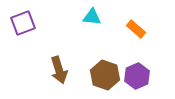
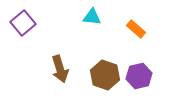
purple square: rotated 20 degrees counterclockwise
brown arrow: moved 1 px right, 1 px up
purple hexagon: moved 2 px right; rotated 10 degrees clockwise
